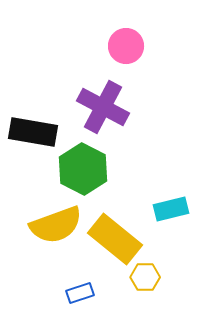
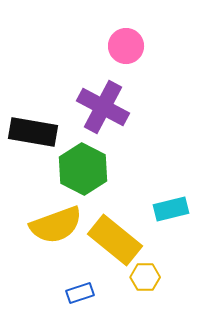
yellow rectangle: moved 1 px down
